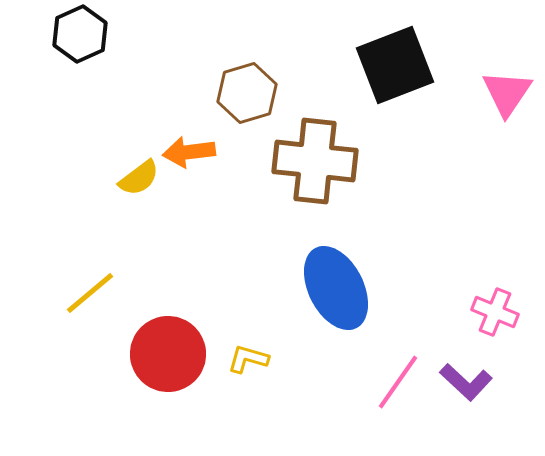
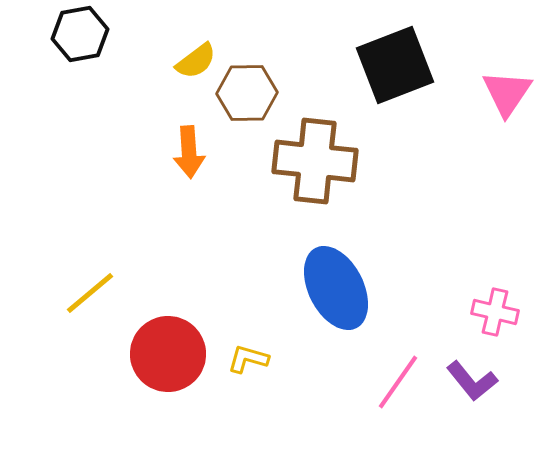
black hexagon: rotated 14 degrees clockwise
brown hexagon: rotated 16 degrees clockwise
orange arrow: rotated 87 degrees counterclockwise
yellow semicircle: moved 57 px right, 117 px up
pink cross: rotated 9 degrees counterclockwise
purple L-shape: moved 6 px right, 1 px up; rotated 8 degrees clockwise
